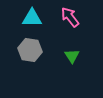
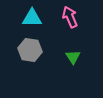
pink arrow: rotated 15 degrees clockwise
green triangle: moved 1 px right, 1 px down
